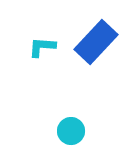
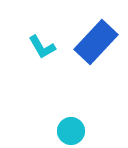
cyan L-shape: rotated 124 degrees counterclockwise
